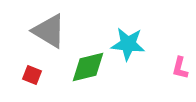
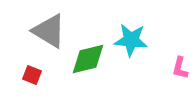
cyan star: moved 3 px right, 4 px up
green diamond: moved 8 px up
